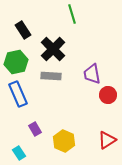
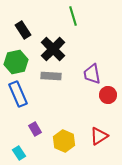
green line: moved 1 px right, 2 px down
red triangle: moved 8 px left, 4 px up
